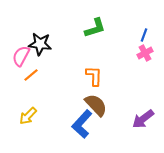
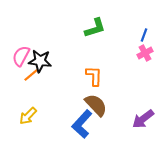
black star: moved 17 px down
